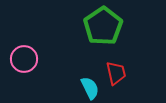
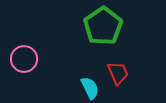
red trapezoid: moved 2 px right; rotated 10 degrees counterclockwise
